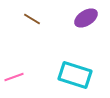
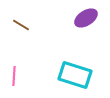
brown line: moved 11 px left, 6 px down
pink line: moved 1 px up; rotated 66 degrees counterclockwise
